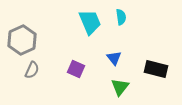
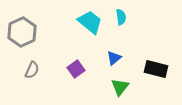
cyan trapezoid: rotated 28 degrees counterclockwise
gray hexagon: moved 8 px up
blue triangle: rotated 28 degrees clockwise
purple square: rotated 30 degrees clockwise
